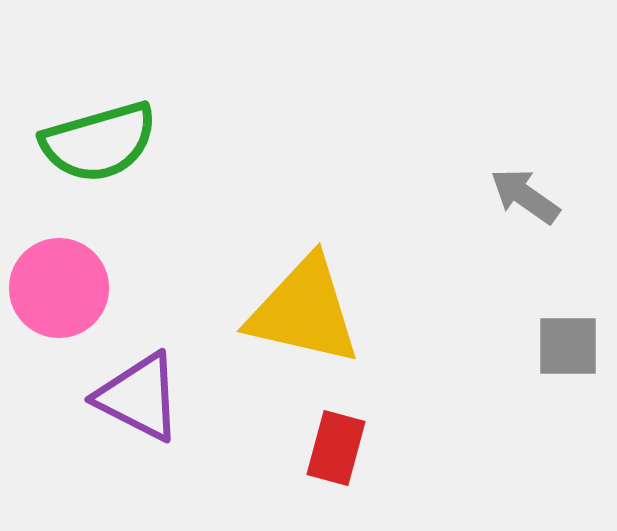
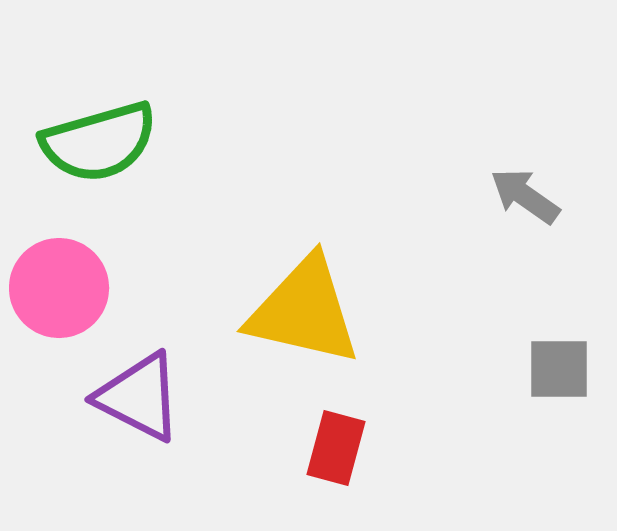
gray square: moved 9 px left, 23 px down
